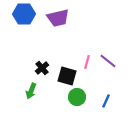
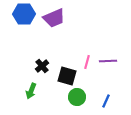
purple trapezoid: moved 4 px left; rotated 10 degrees counterclockwise
purple line: rotated 42 degrees counterclockwise
black cross: moved 2 px up
